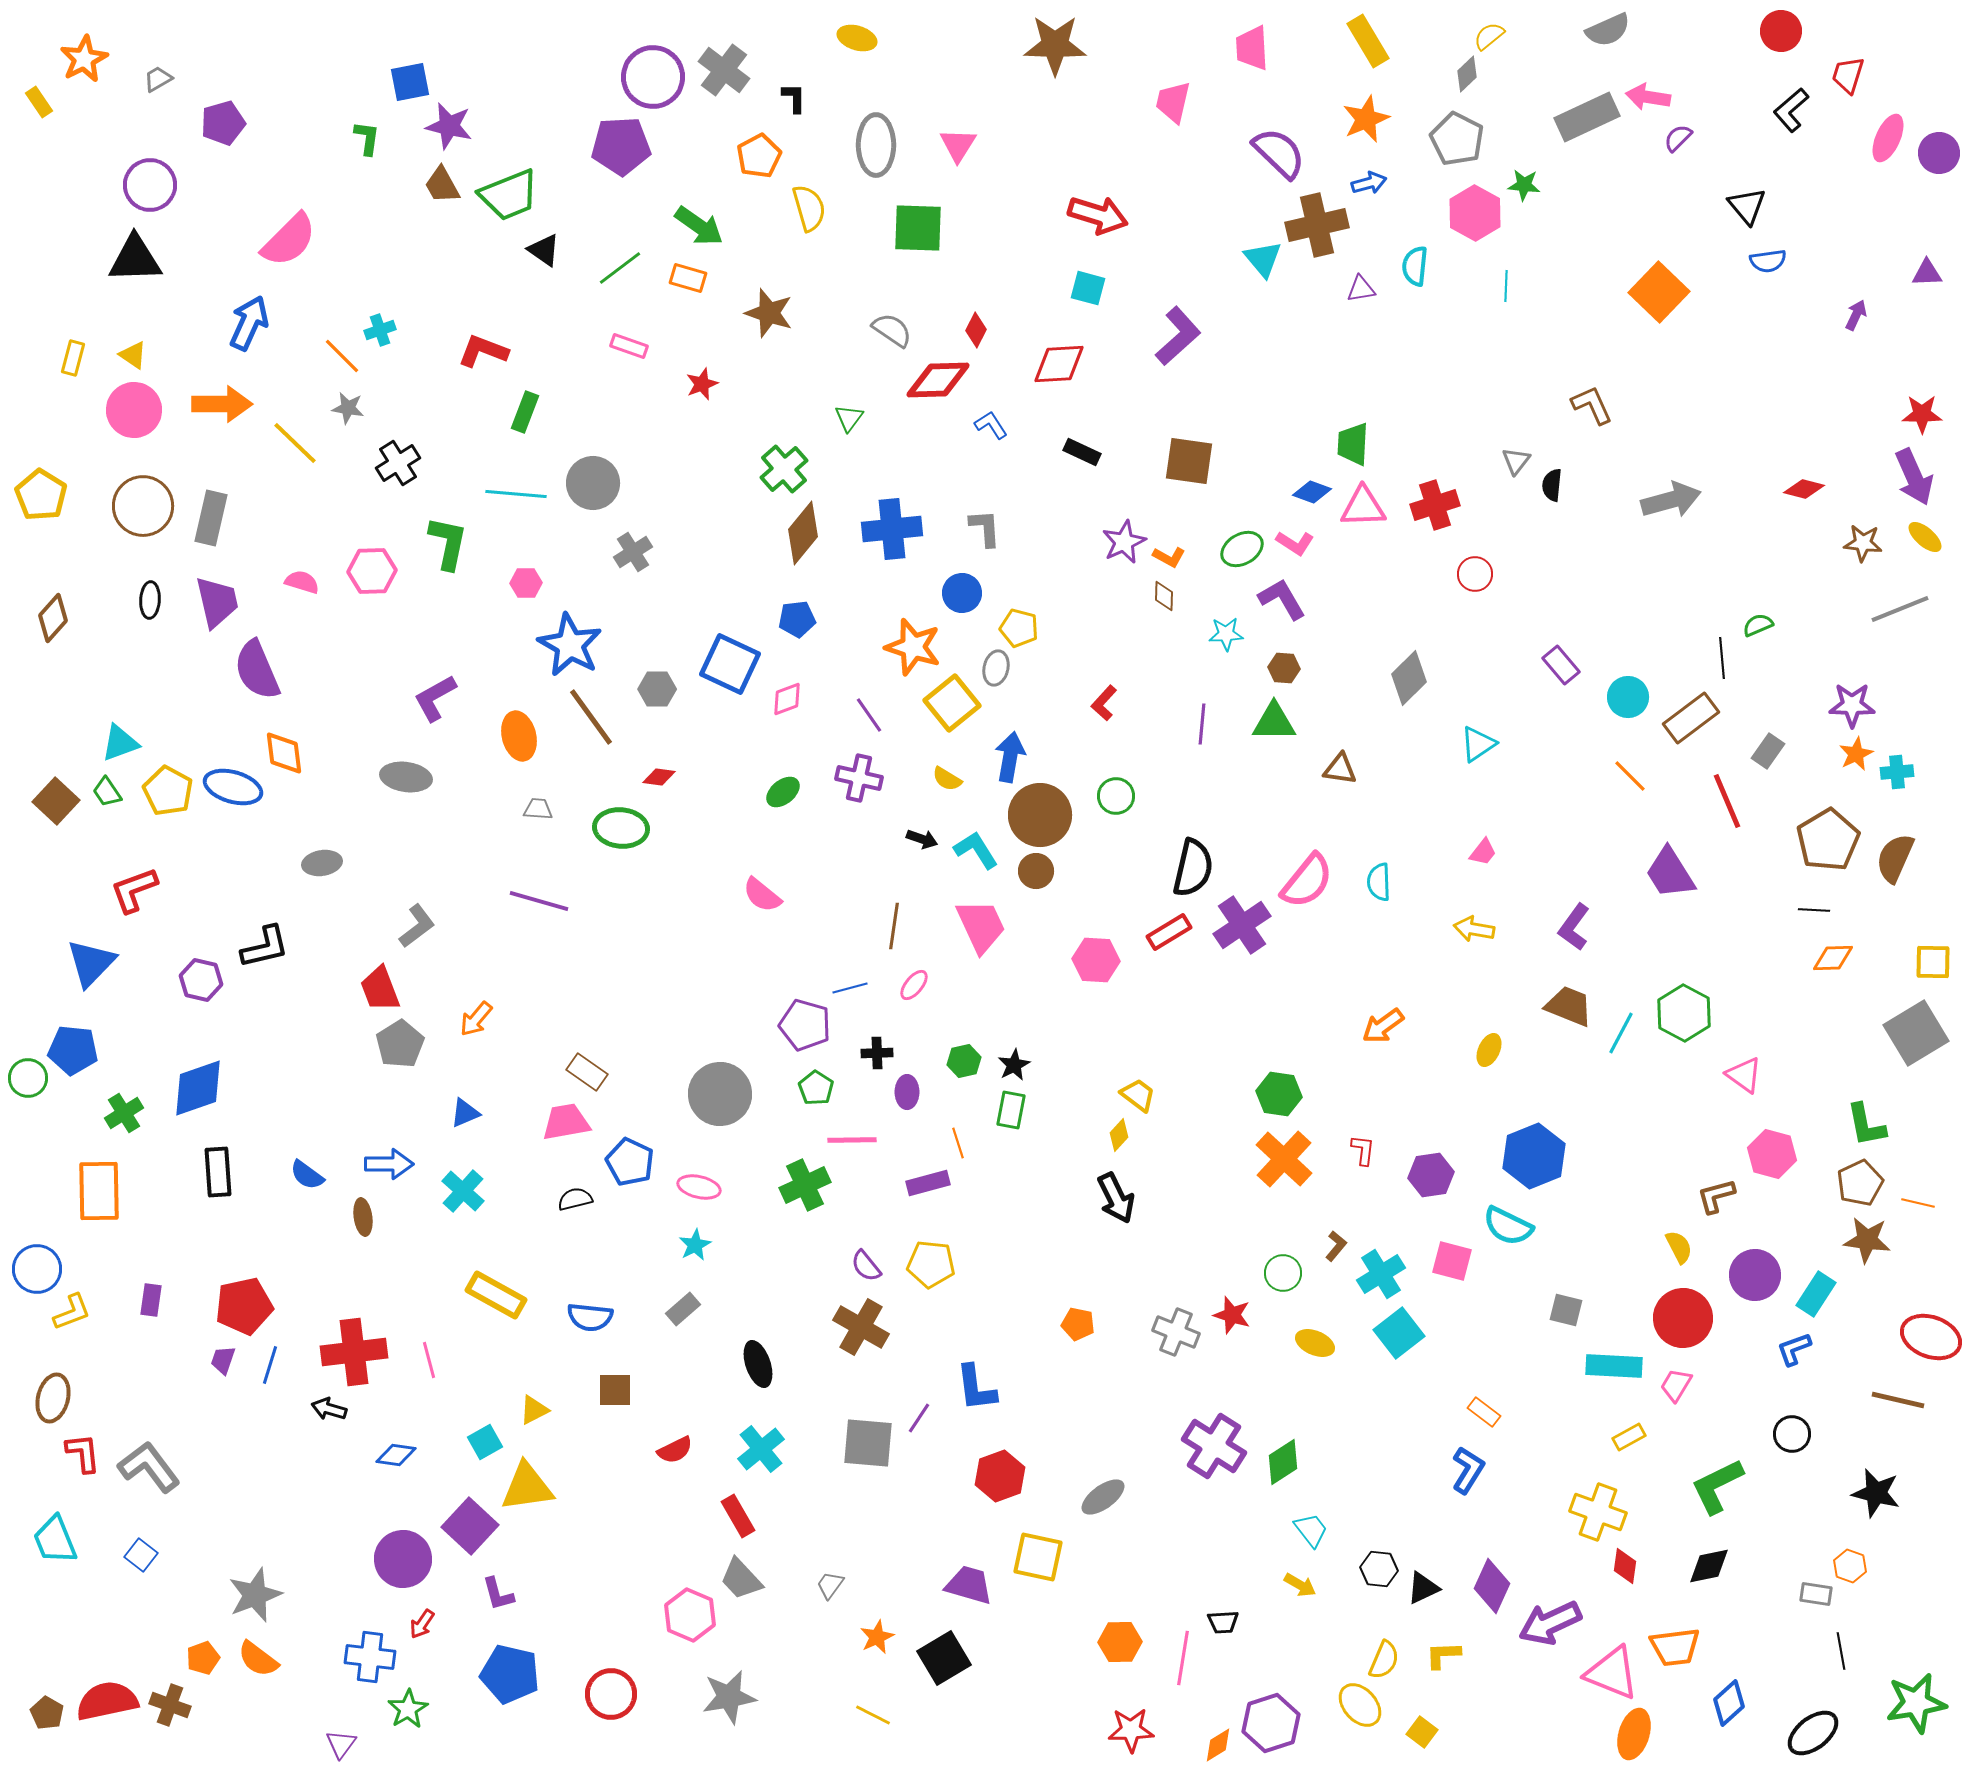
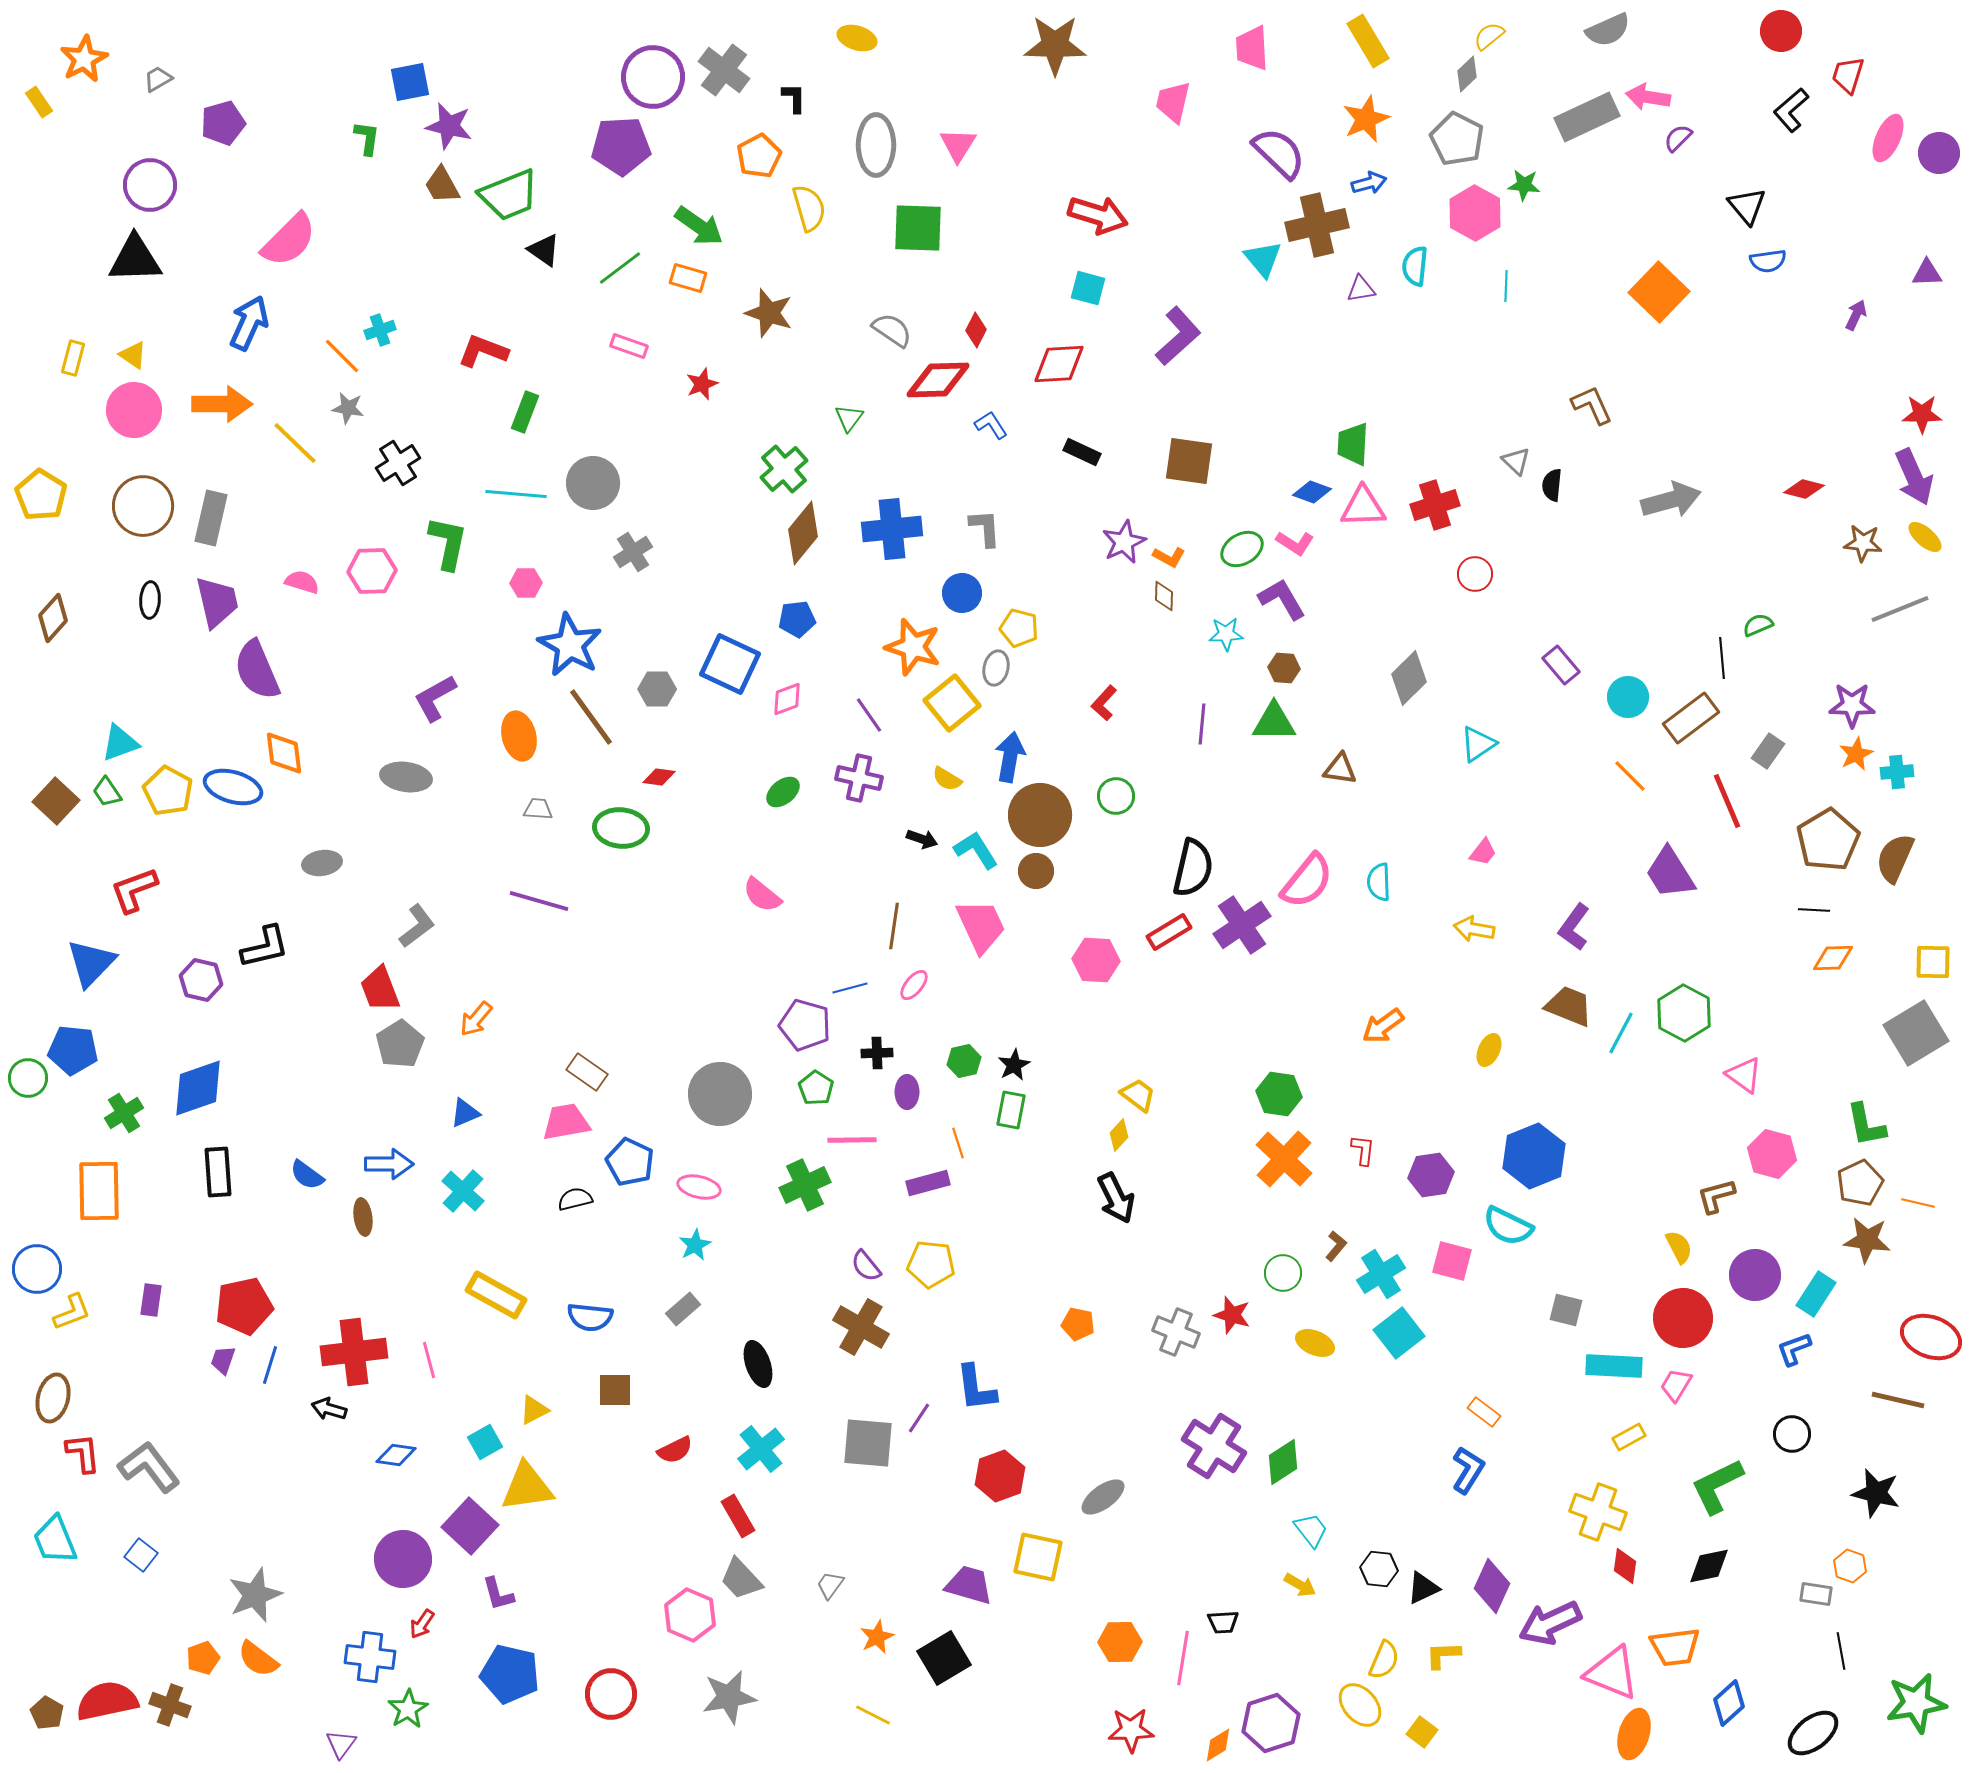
gray triangle at (1516, 461): rotated 24 degrees counterclockwise
